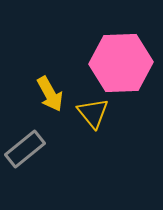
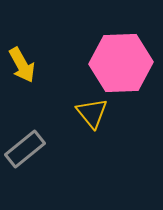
yellow arrow: moved 28 px left, 29 px up
yellow triangle: moved 1 px left
